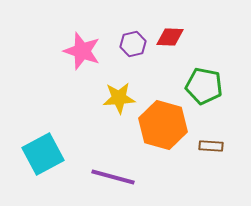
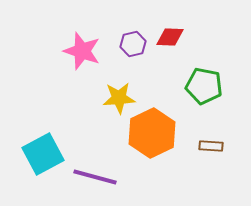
orange hexagon: moved 11 px left, 8 px down; rotated 18 degrees clockwise
purple line: moved 18 px left
